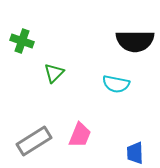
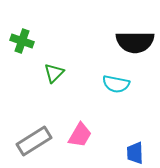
black semicircle: moved 1 px down
pink trapezoid: rotated 8 degrees clockwise
